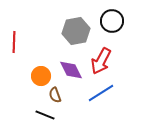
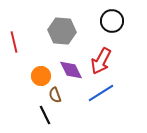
gray hexagon: moved 14 px left; rotated 16 degrees clockwise
red line: rotated 15 degrees counterclockwise
black line: rotated 42 degrees clockwise
